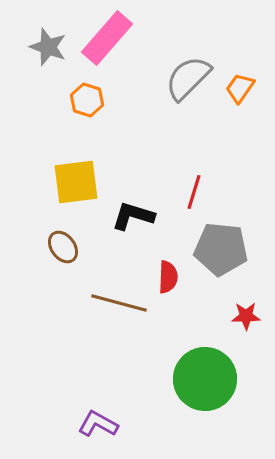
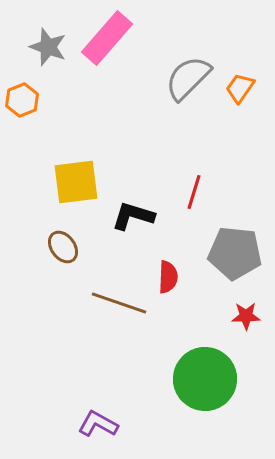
orange hexagon: moved 65 px left; rotated 20 degrees clockwise
gray pentagon: moved 14 px right, 4 px down
brown line: rotated 4 degrees clockwise
